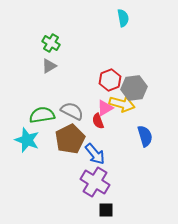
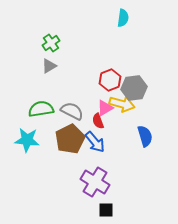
cyan semicircle: rotated 18 degrees clockwise
green cross: rotated 24 degrees clockwise
green semicircle: moved 1 px left, 6 px up
cyan star: rotated 15 degrees counterclockwise
blue arrow: moved 12 px up
